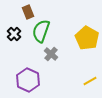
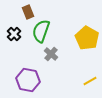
purple hexagon: rotated 15 degrees counterclockwise
